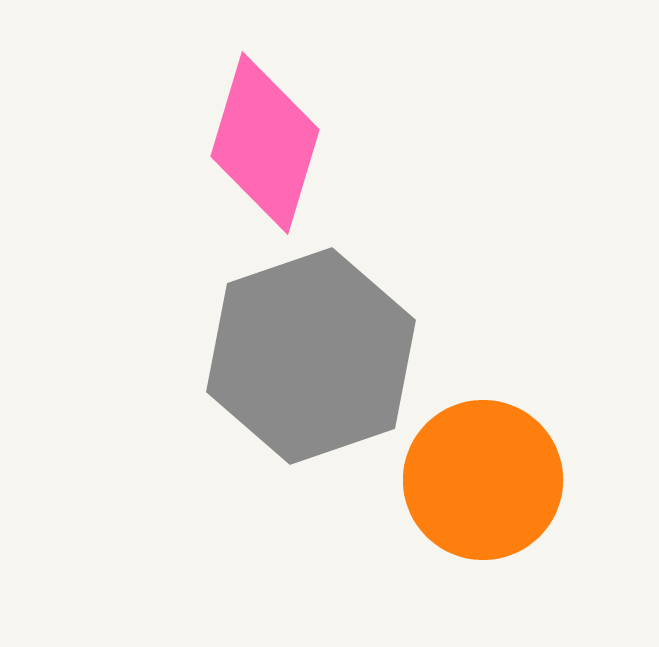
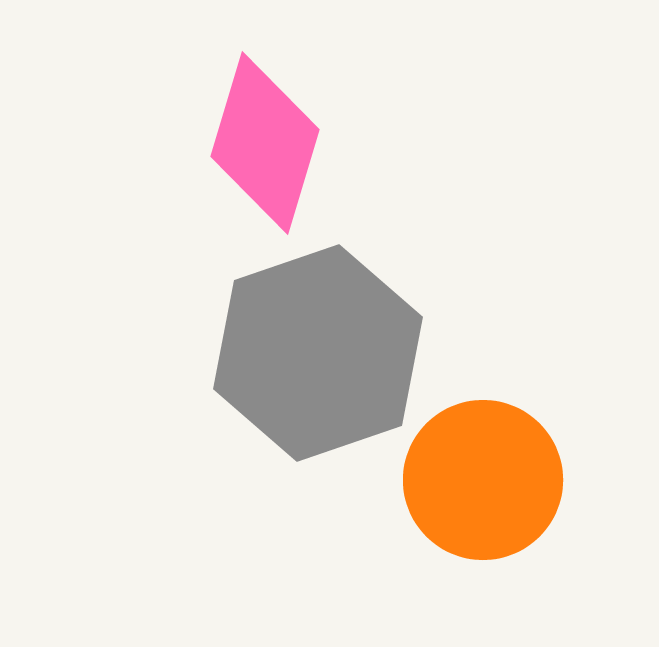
gray hexagon: moved 7 px right, 3 px up
